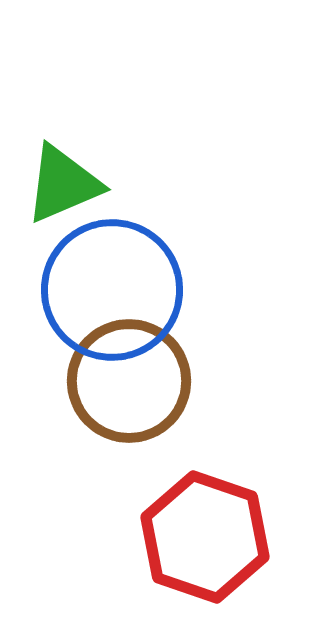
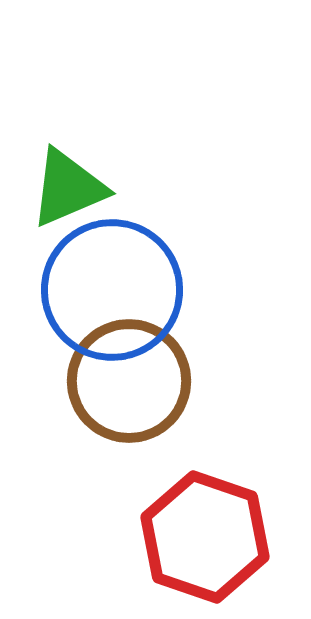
green triangle: moved 5 px right, 4 px down
